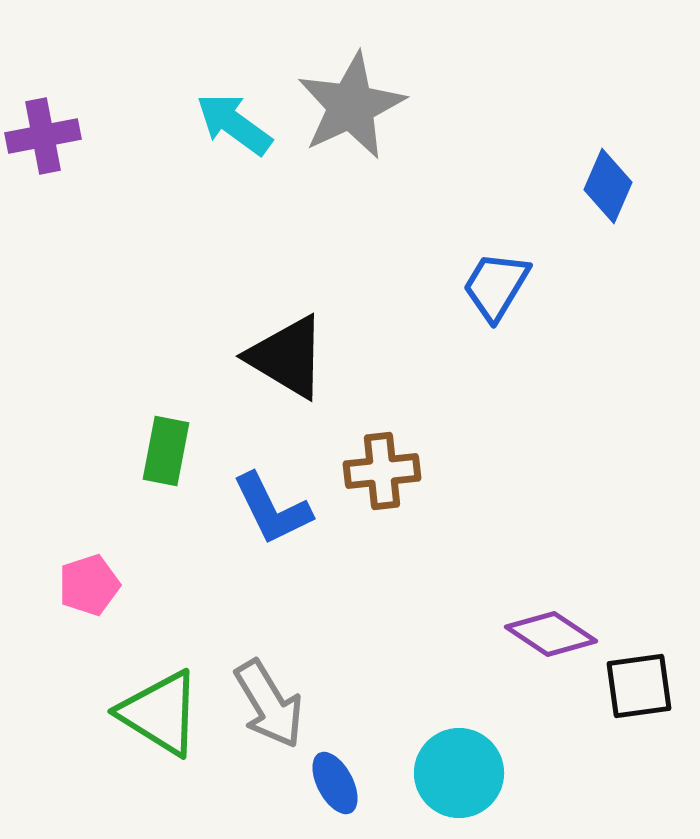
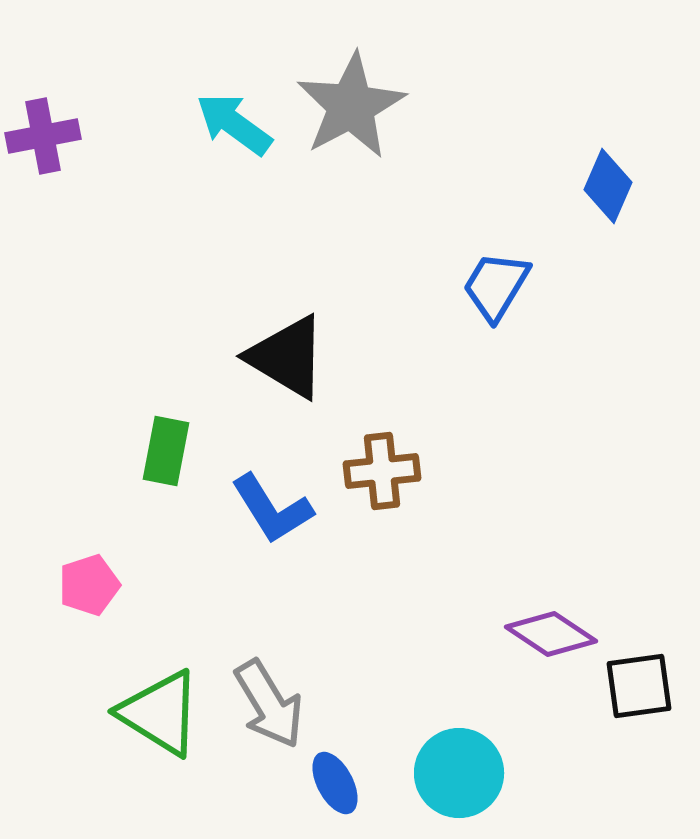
gray star: rotated 3 degrees counterclockwise
blue L-shape: rotated 6 degrees counterclockwise
